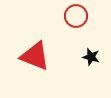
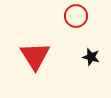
red triangle: rotated 36 degrees clockwise
